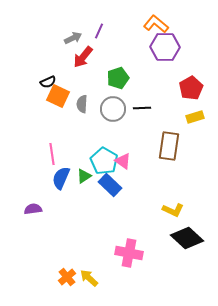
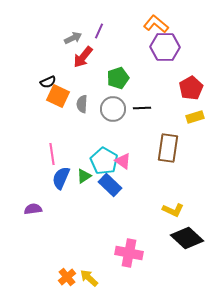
brown rectangle: moved 1 px left, 2 px down
